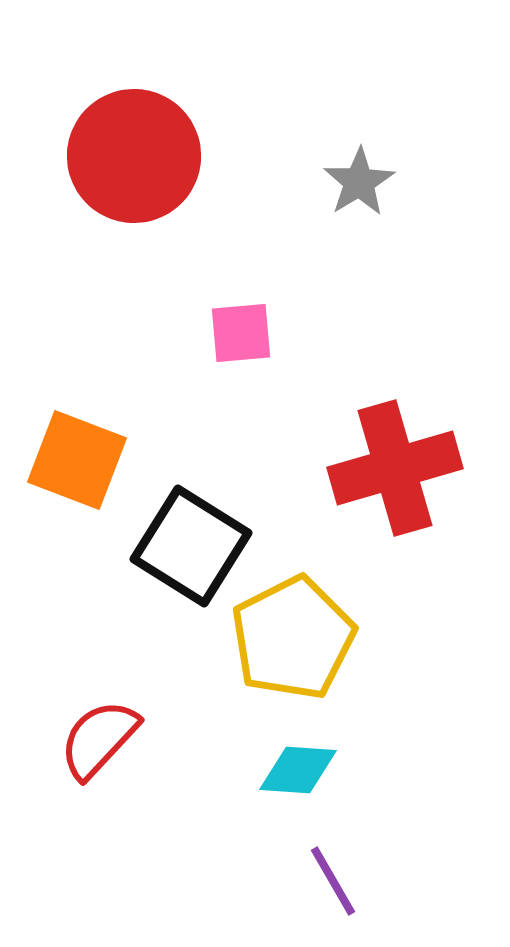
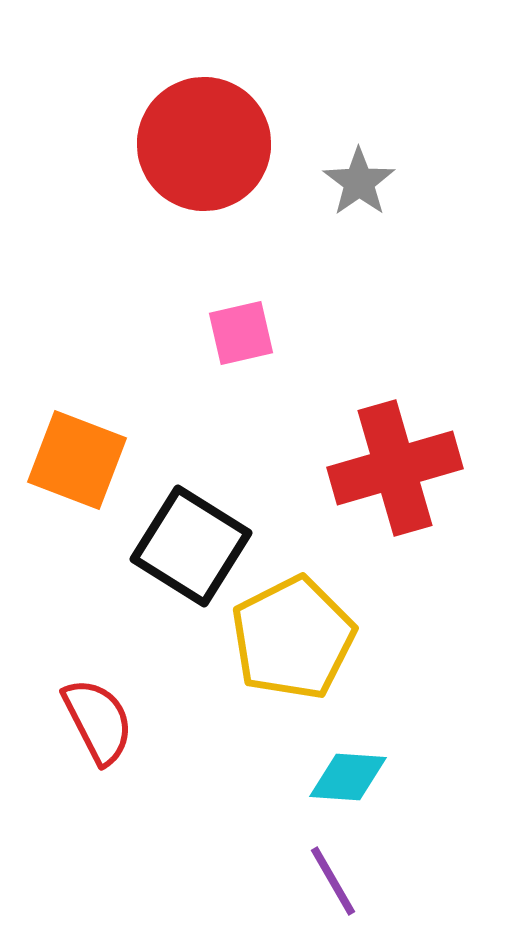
red circle: moved 70 px right, 12 px up
gray star: rotated 4 degrees counterclockwise
pink square: rotated 8 degrees counterclockwise
red semicircle: moved 1 px left, 18 px up; rotated 110 degrees clockwise
cyan diamond: moved 50 px right, 7 px down
